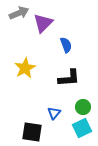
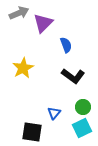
yellow star: moved 2 px left
black L-shape: moved 4 px right, 2 px up; rotated 40 degrees clockwise
